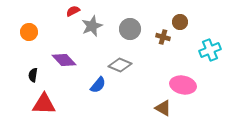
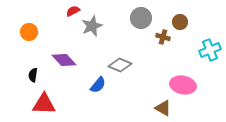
gray circle: moved 11 px right, 11 px up
